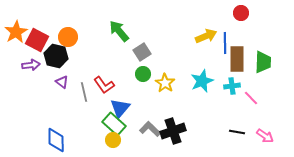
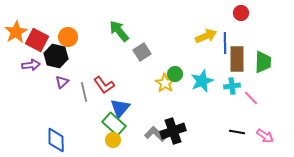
green circle: moved 32 px right
purple triangle: rotated 40 degrees clockwise
gray L-shape: moved 5 px right, 5 px down
